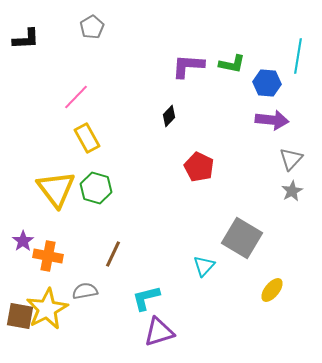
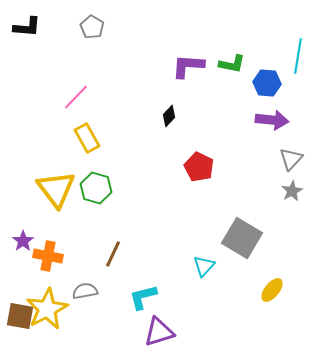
gray pentagon: rotated 10 degrees counterclockwise
black L-shape: moved 1 px right, 12 px up; rotated 8 degrees clockwise
cyan L-shape: moved 3 px left, 1 px up
